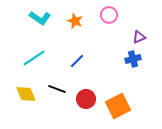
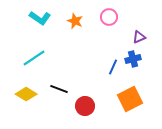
pink circle: moved 2 px down
blue line: moved 36 px right, 6 px down; rotated 21 degrees counterclockwise
black line: moved 2 px right
yellow diamond: rotated 35 degrees counterclockwise
red circle: moved 1 px left, 7 px down
orange square: moved 12 px right, 7 px up
